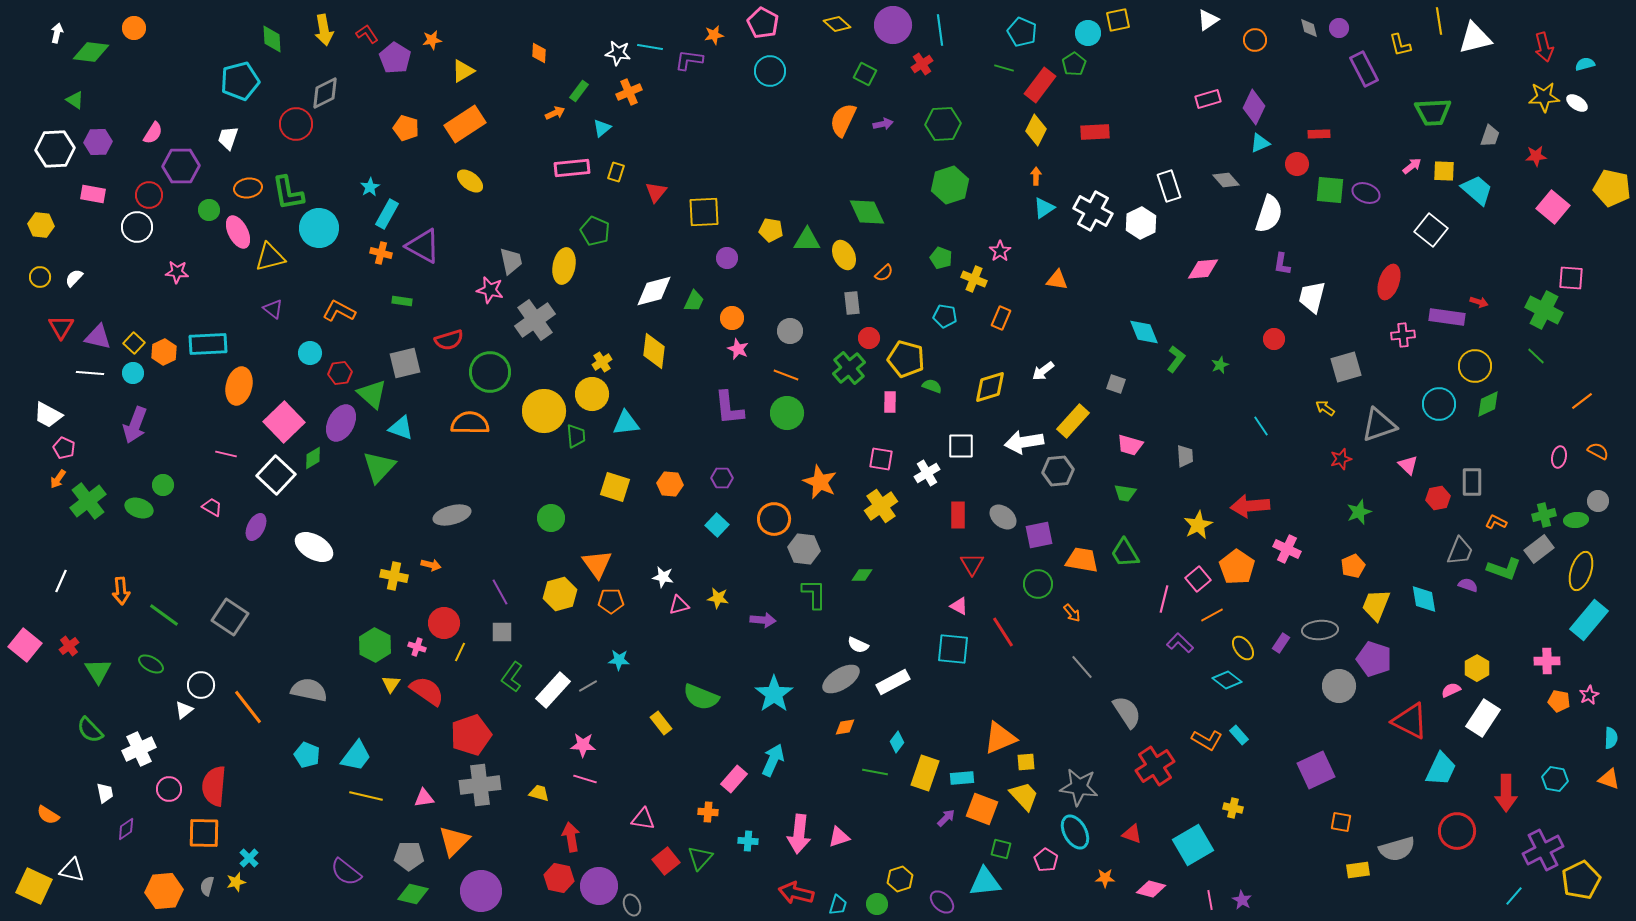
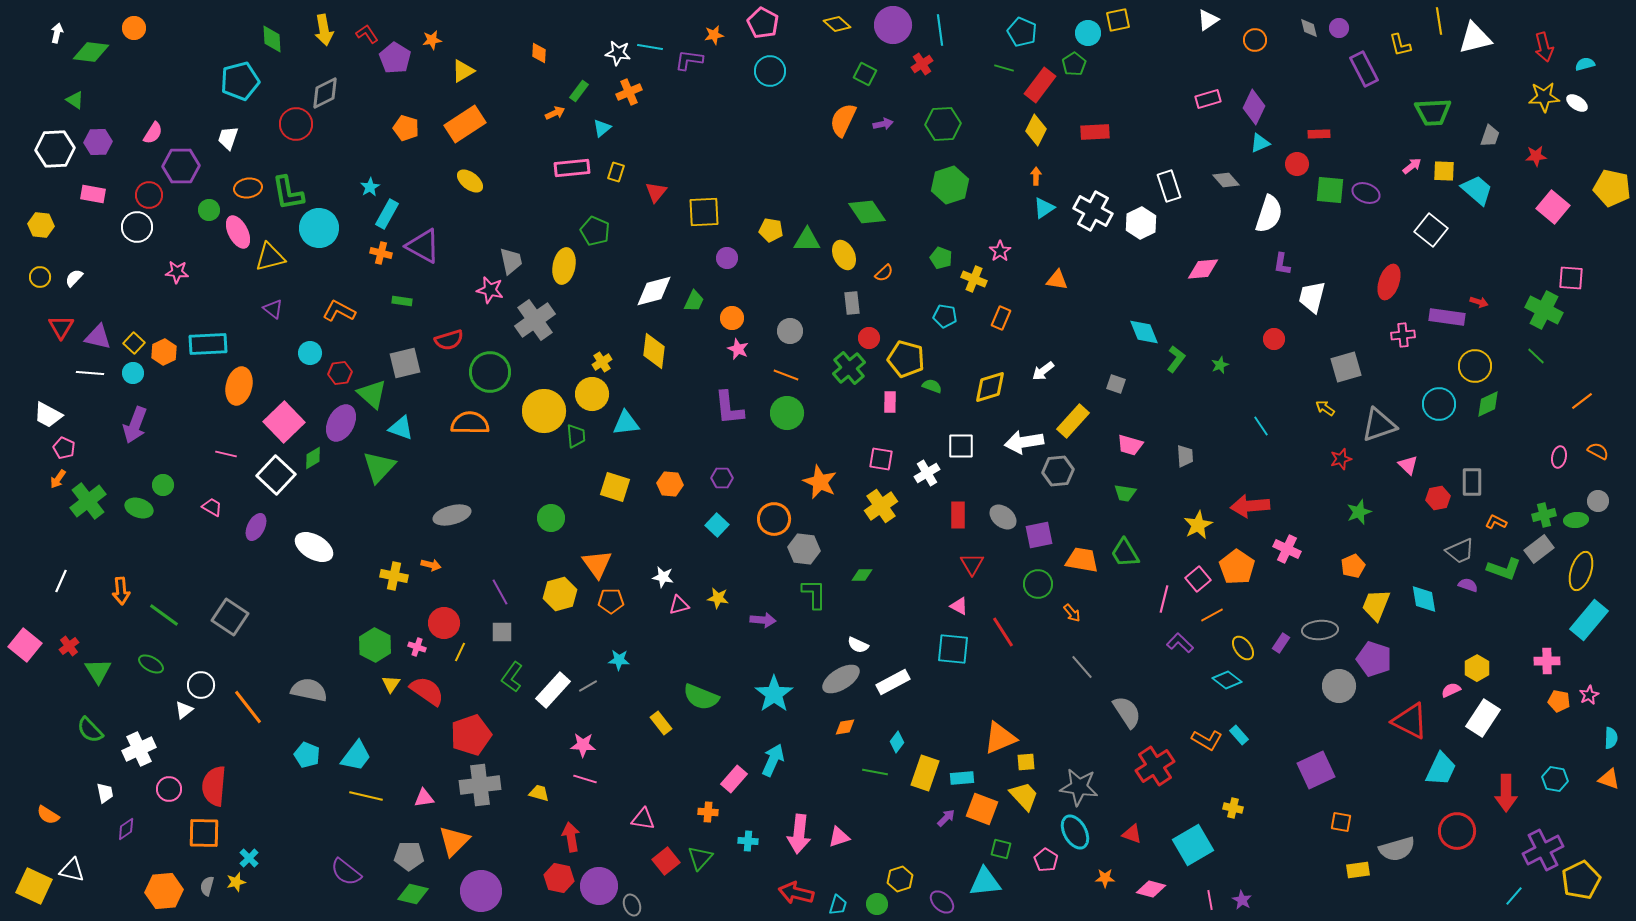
green diamond at (867, 212): rotated 9 degrees counterclockwise
gray trapezoid at (1460, 551): rotated 44 degrees clockwise
